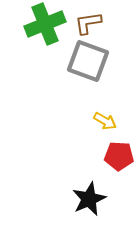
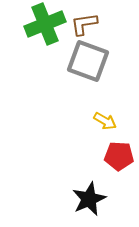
brown L-shape: moved 4 px left, 1 px down
